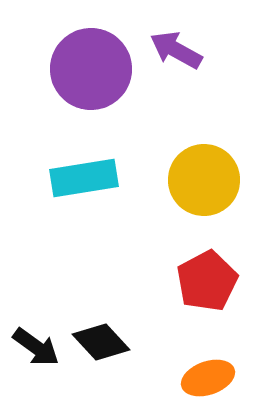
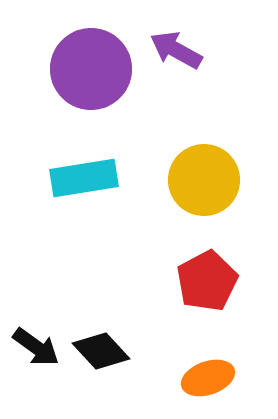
black diamond: moved 9 px down
